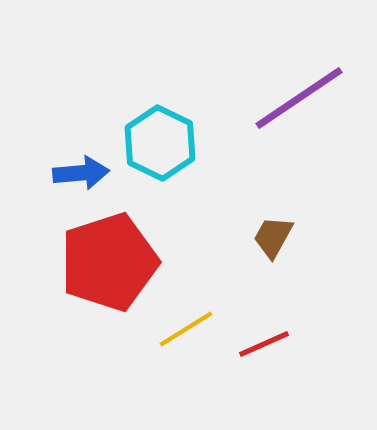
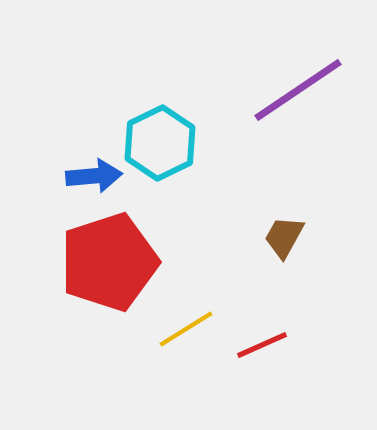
purple line: moved 1 px left, 8 px up
cyan hexagon: rotated 8 degrees clockwise
blue arrow: moved 13 px right, 3 px down
brown trapezoid: moved 11 px right
red line: moved 2 px left, 1 px down
